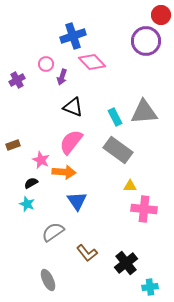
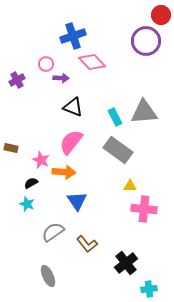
purple arrow: moved 1 px left, 1 px down; rotated 105 degrees counterclockwise
brown rectangle: moved 2 px left, 3 px down; rotated 32 degrees clockwise
brown L-shape: moved 9 px up
gray ellipse: moved 4 px up
cyan cross: moved 1 px left, 2 px down
